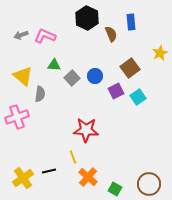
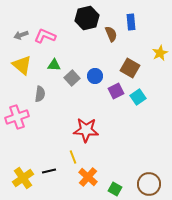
black hexagon: rotated 20 degrees clockwise
brown square: rotated 24 degrees counterclockwise
yellow triangle: moved 1 px left, 11 px up
